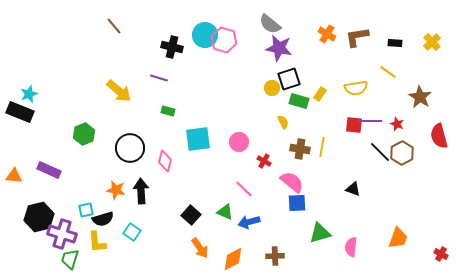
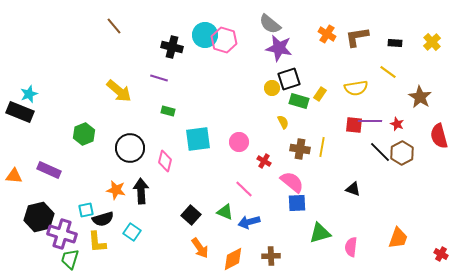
brown cross at (275, 256): moved 4 px left
